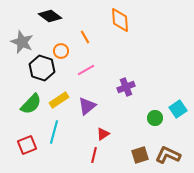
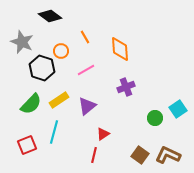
orange diamond: moved 29 px down
brown square: rotated 36 degrees counterclockwise
